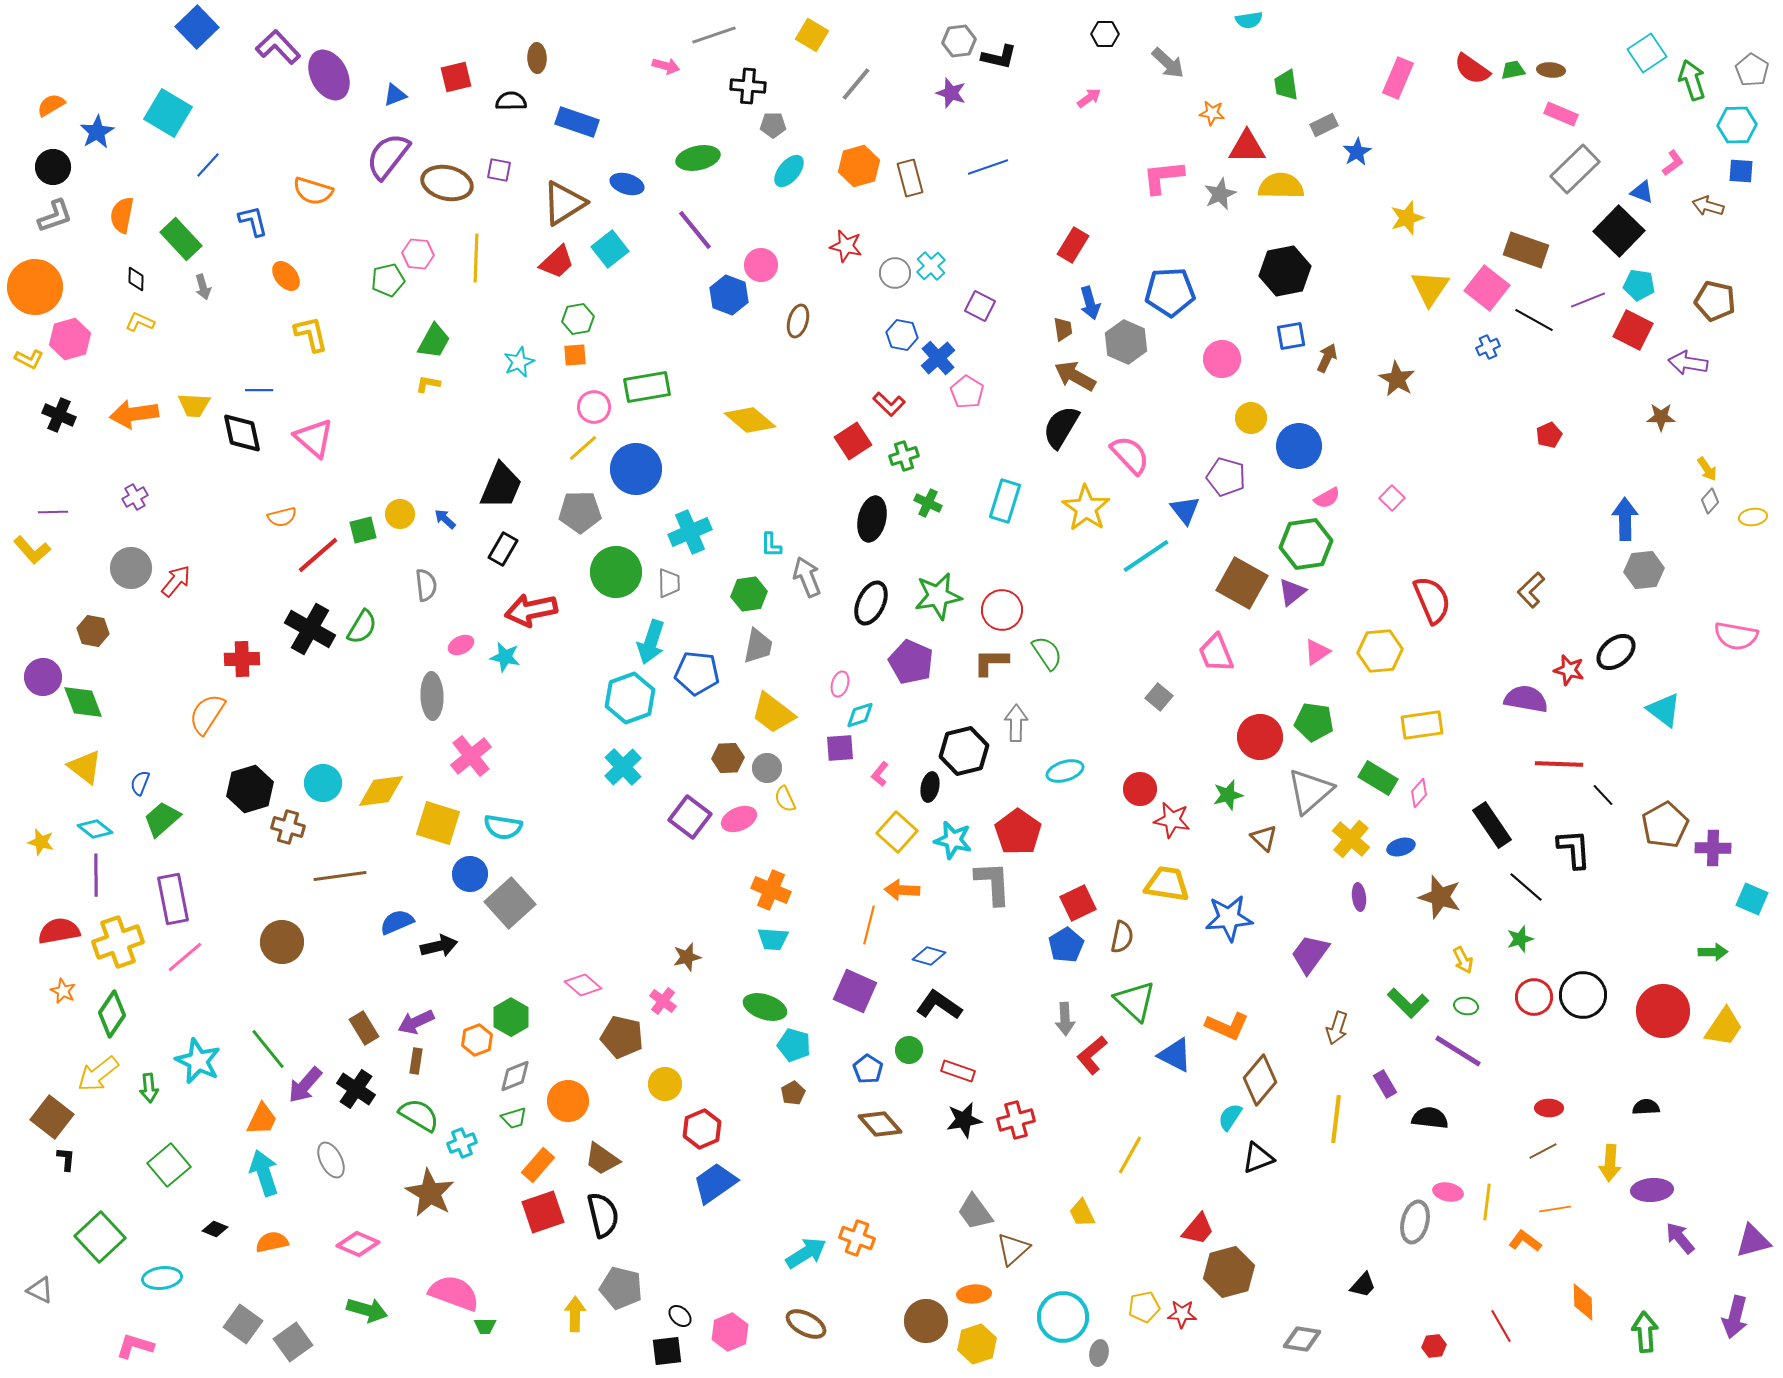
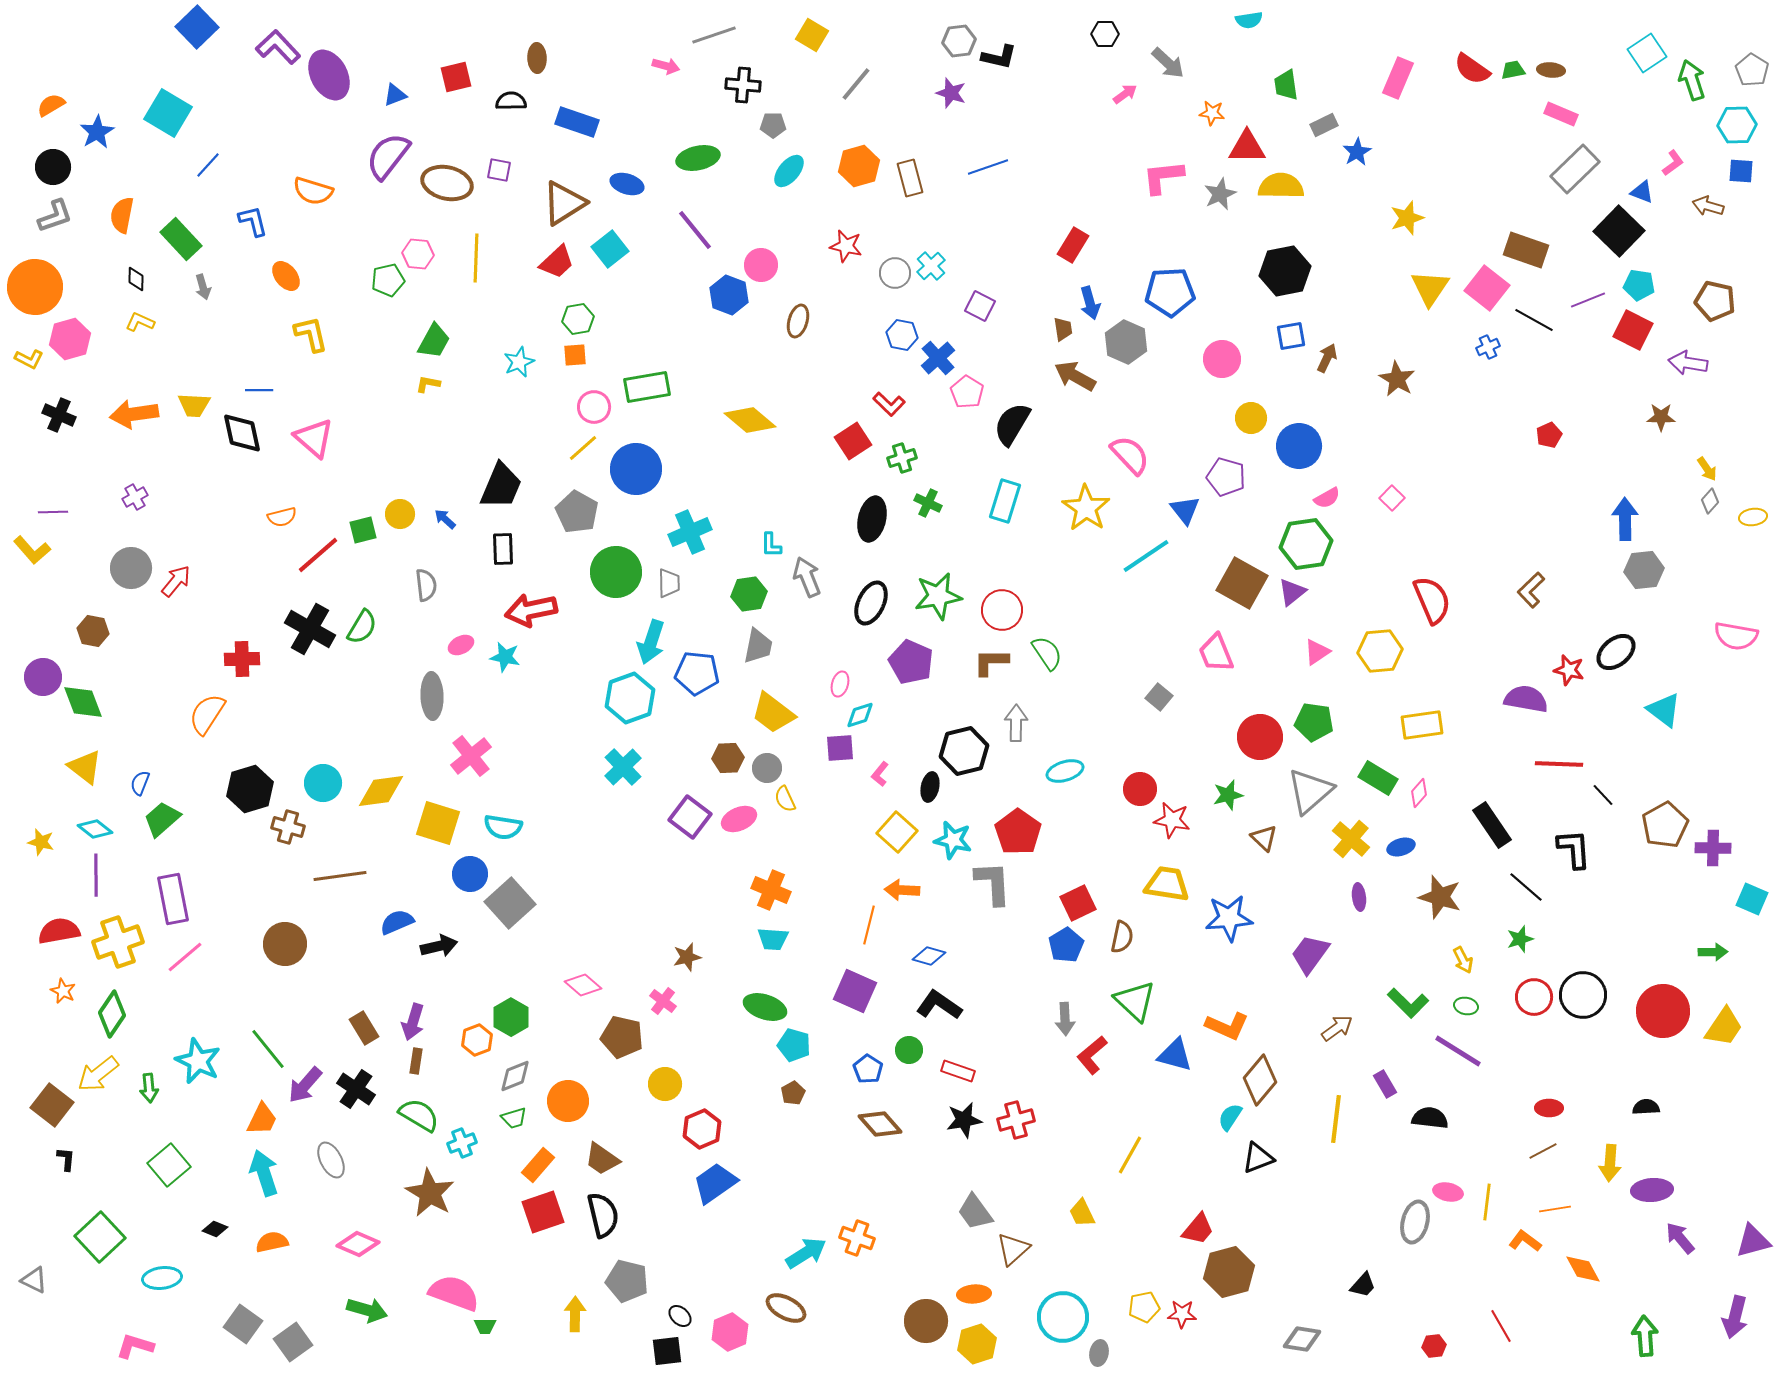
black cross at (748, 86): moved 5 px left, 1 px up
pink arrow at (1089, 98): moved 36 px right, 4 px up
black semicircle at (1061, 427): moved 49 px left, 3 px up
green cross at (904, 456): moved 2 px left, 2 px down
gray pentagon at (580, 512): moved 3 px left; rotated 30 degrees clockwise
black rectangle at (503, 549): rotated 32 degrees counterclockwise
brown circle at (282, 942): moved 3 px right, 2 px down
purple arrow at (416, 1022): moved 3 px left; rotated 48 degrees counterclockwise
brown arrow at (1337, 1028): rotated 144 degrees counterclockwise
blue triangle at (1175, 1055): rotated 12 degrees counterclockwise
brown square at (52, 1117): moved 12 px up
gray pentagon at (621, 1288): moved 6 px right, 7 px up
gray triangle at (40, 1290): moved 6 px left, 10 px up
orange diamond at (1583, 1302): moved 33 px up; rotated 27 degrees counterclockwise
brown ellipse at (806, 1324): moved 20 px left, 16 px up
green arrow at (1645, 1332): moved 4 px down
